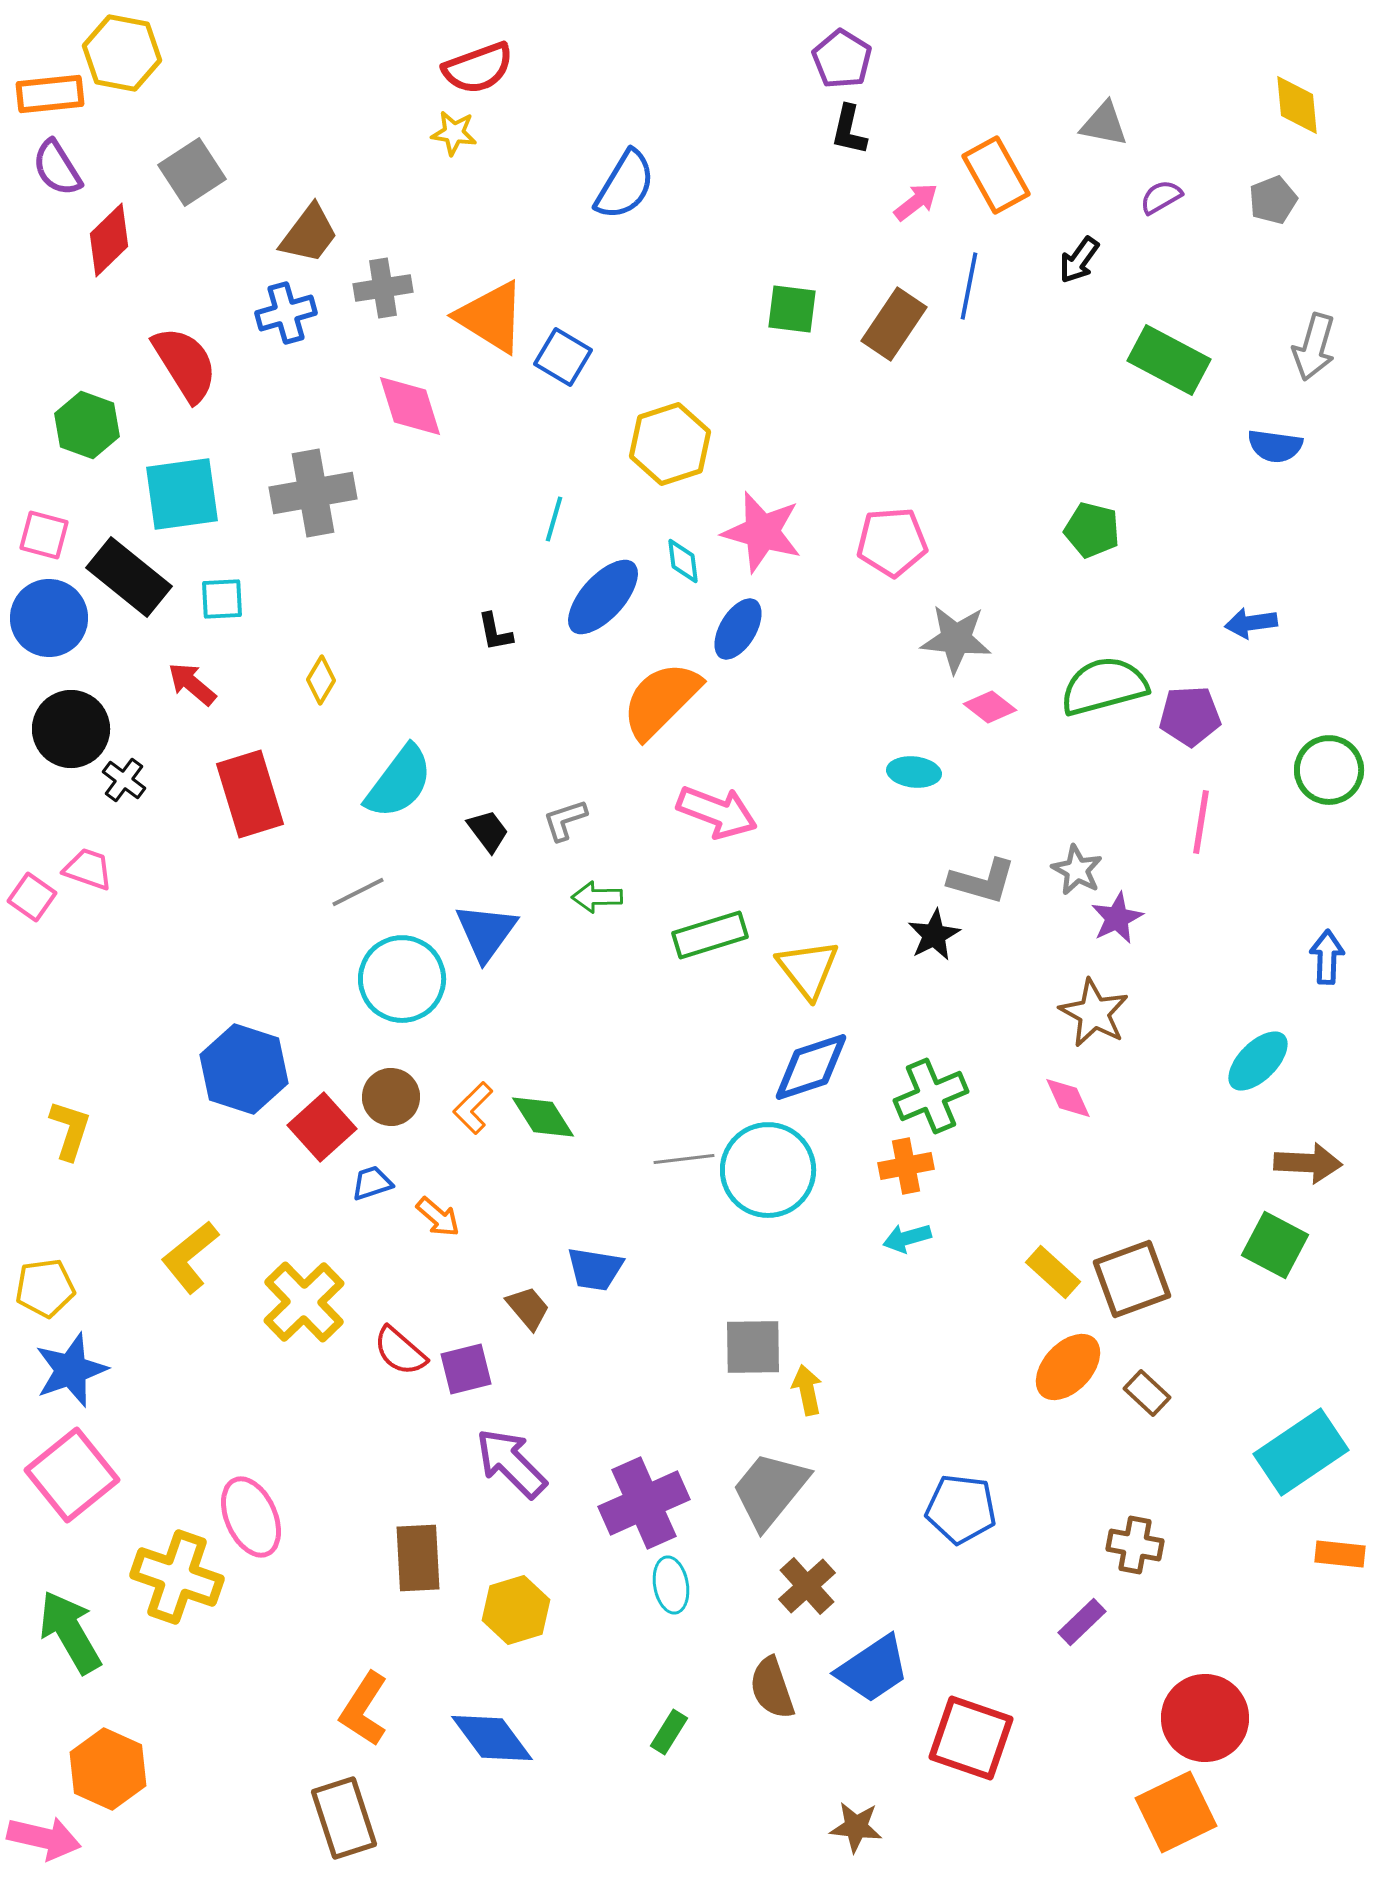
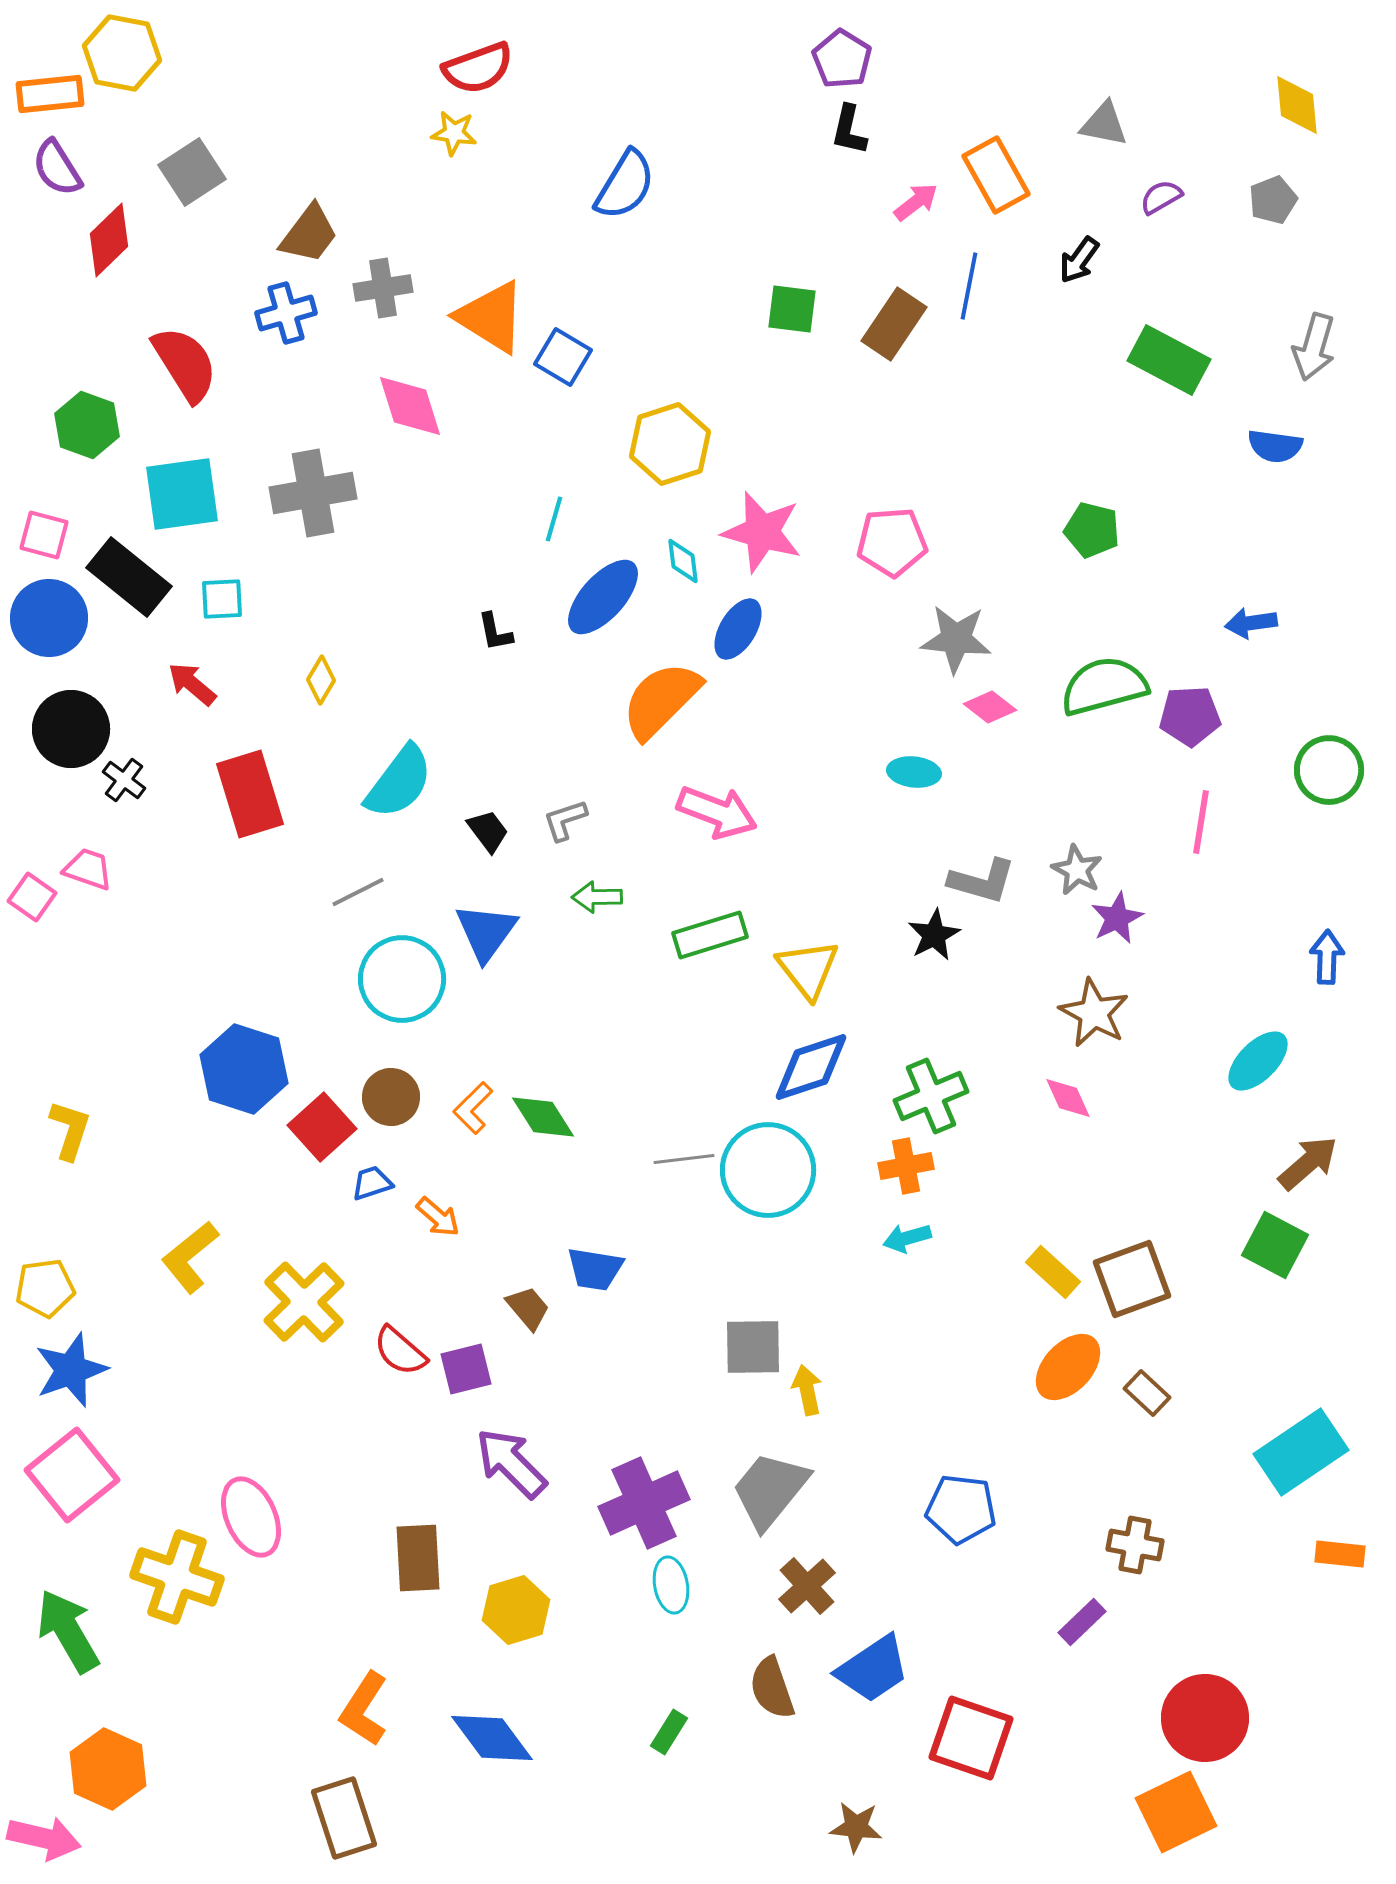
brown arrow at (1308, 1163): rotated 44 degrees counterclockwise
green arrow at (70, 1632): moved 2 px left, 1 px up
